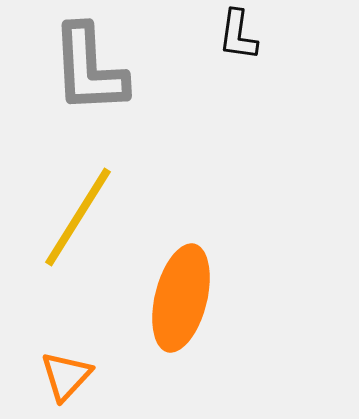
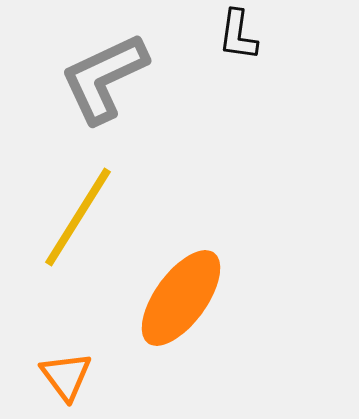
gray L-shape: moved 15 px right, 9 px down; rotated 68 degrees clockwise
orange ellipse: rotated 22 degrees clockwise
orange triangle: rotated 20 degrees counterclockwise
